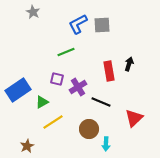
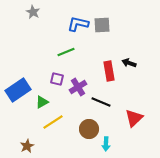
blue L-shape: rotated 40 degrees clockwise
black arrow: moved 1 px up; rotated 88 degrees counterclockwise
